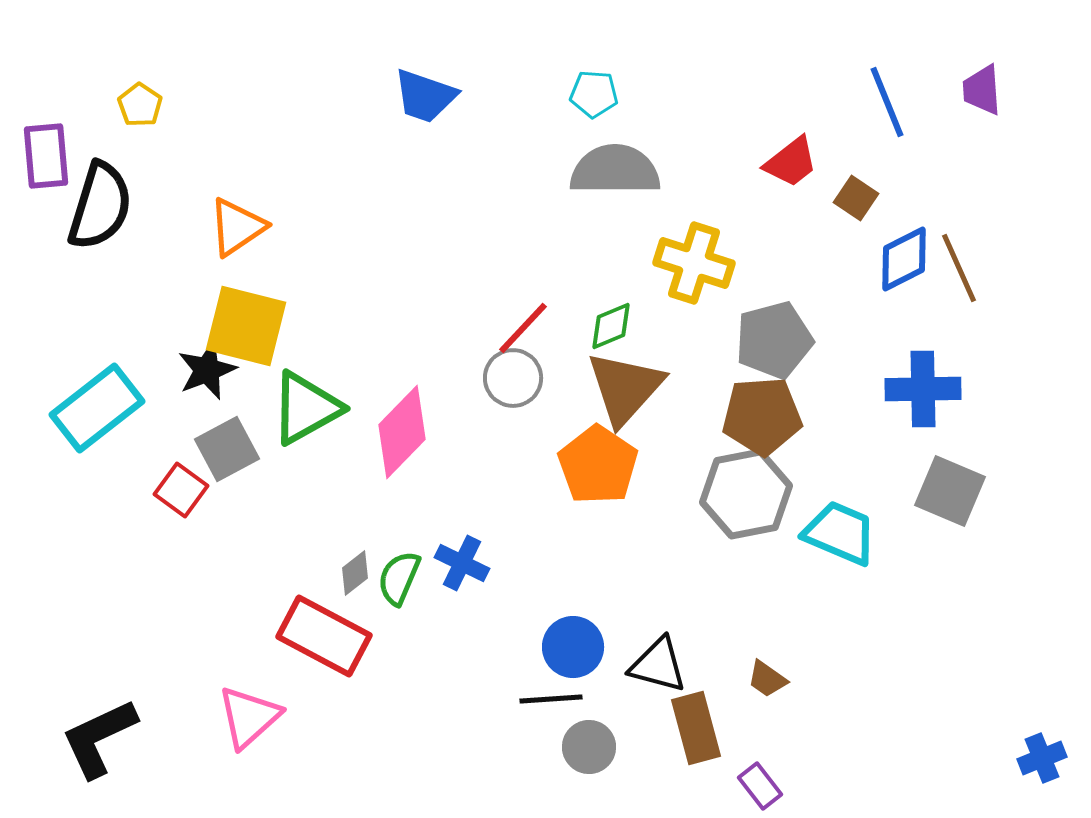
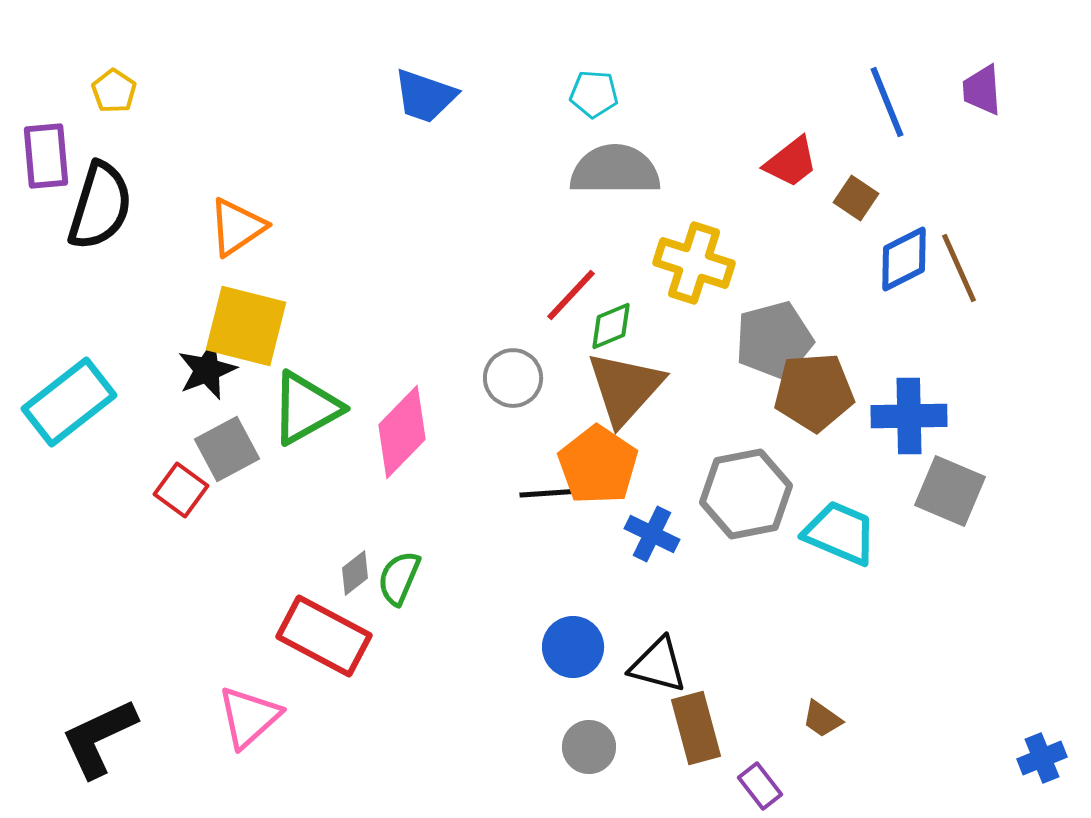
yellow pentagon at (140, 105): moved 26 px left, 14 px up
red line at (523, 328): moved 48 px right, 33 px up
blue cross at (923, 389): moved 14 px left, 27 px down
cyan rectangle at (97, 408): moved 28 px left, 6 px up
brown pentagon at (762, 416): moved 52 px right, 24 px up
blue cross at (462, 563): moved 190 px right, 29 px up
brown trapezoid at (767, 679): moved 55 px right, 40 px down
black line at (551, 699): moved 206 px up
